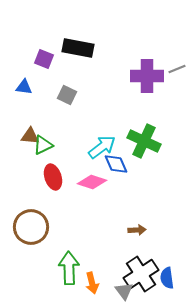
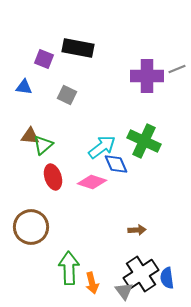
green triangle: rotated 15 degrees counterclockwise
